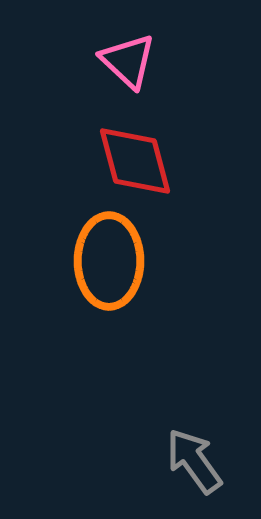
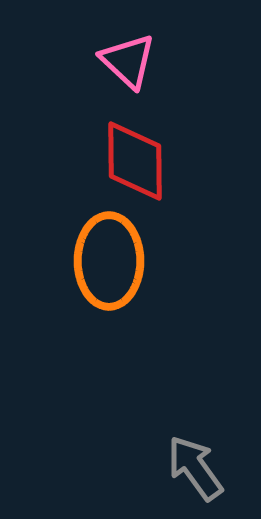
red diamond: rotated 14 degrees clockwise
gray arrow: moved 1 px right, 7 px down
